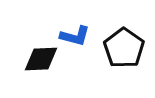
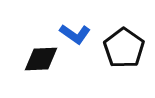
blue L-shape: moved 2 px up; rotated 20 degrees clockwise
